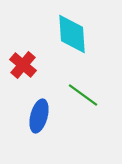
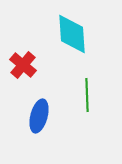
green line: moved 4 px right; rotated 52 degrees clockwise
